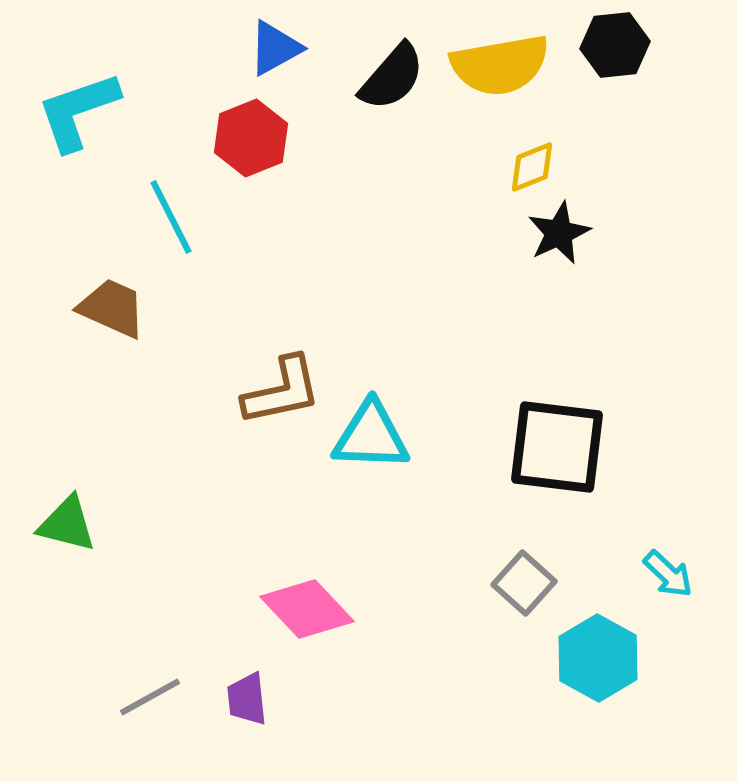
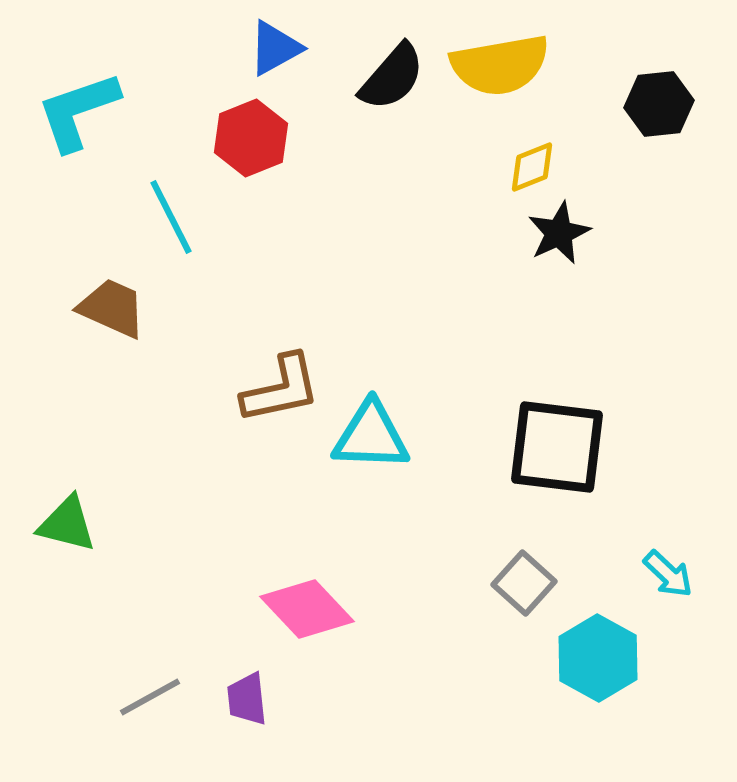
black hexagon: moved 44 px right, 59 px down
brown L-shape: moved 1 px left, 2 px up
